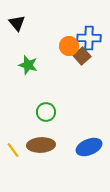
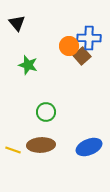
yellow line: rotated 35 degrees counterclockwise
